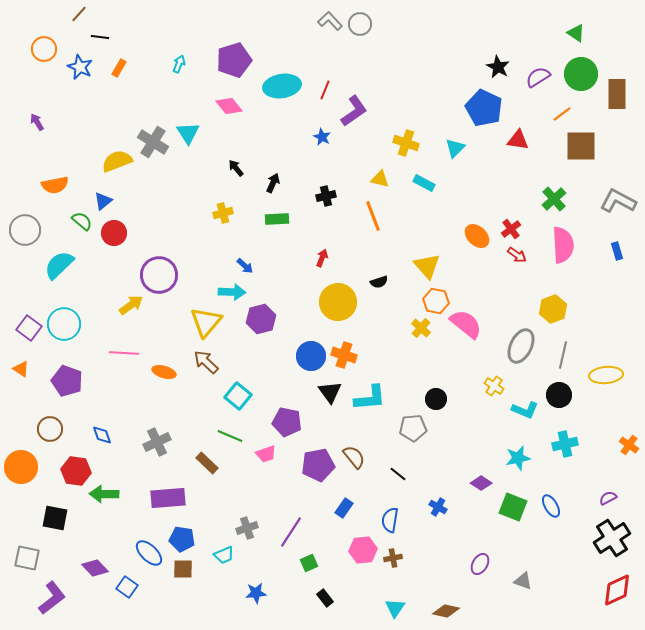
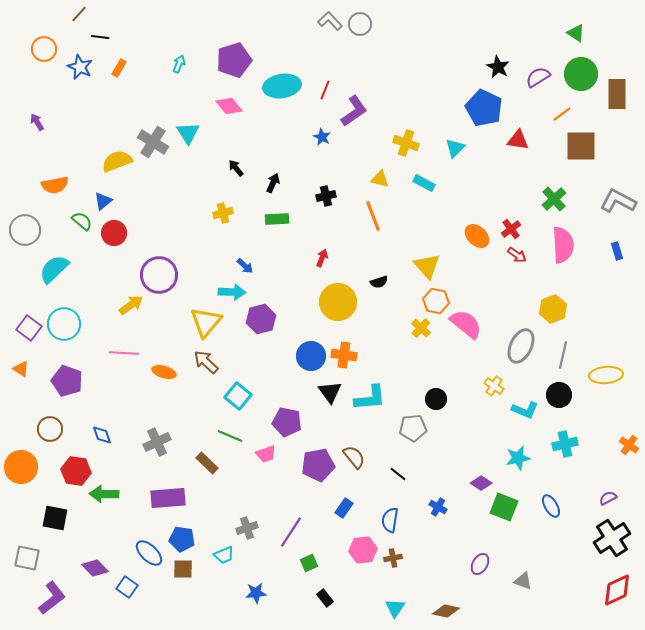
cyan semicircle at (59, 265): moved 5 px left, 4 px down
orange cross at (344, 355): rotated 10 degrees counterclockwise
green square at (513, 507): moved 9 px left
